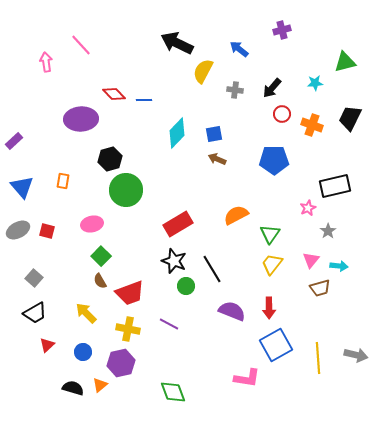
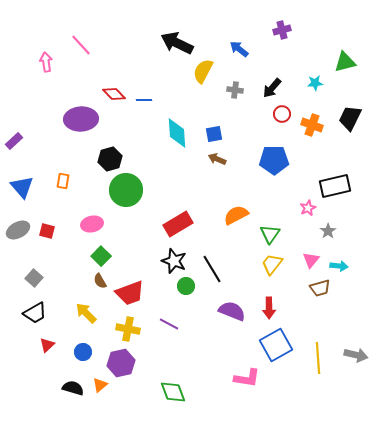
cyan diamond at (177, 133): rotated 48 degrees counterclockwise
